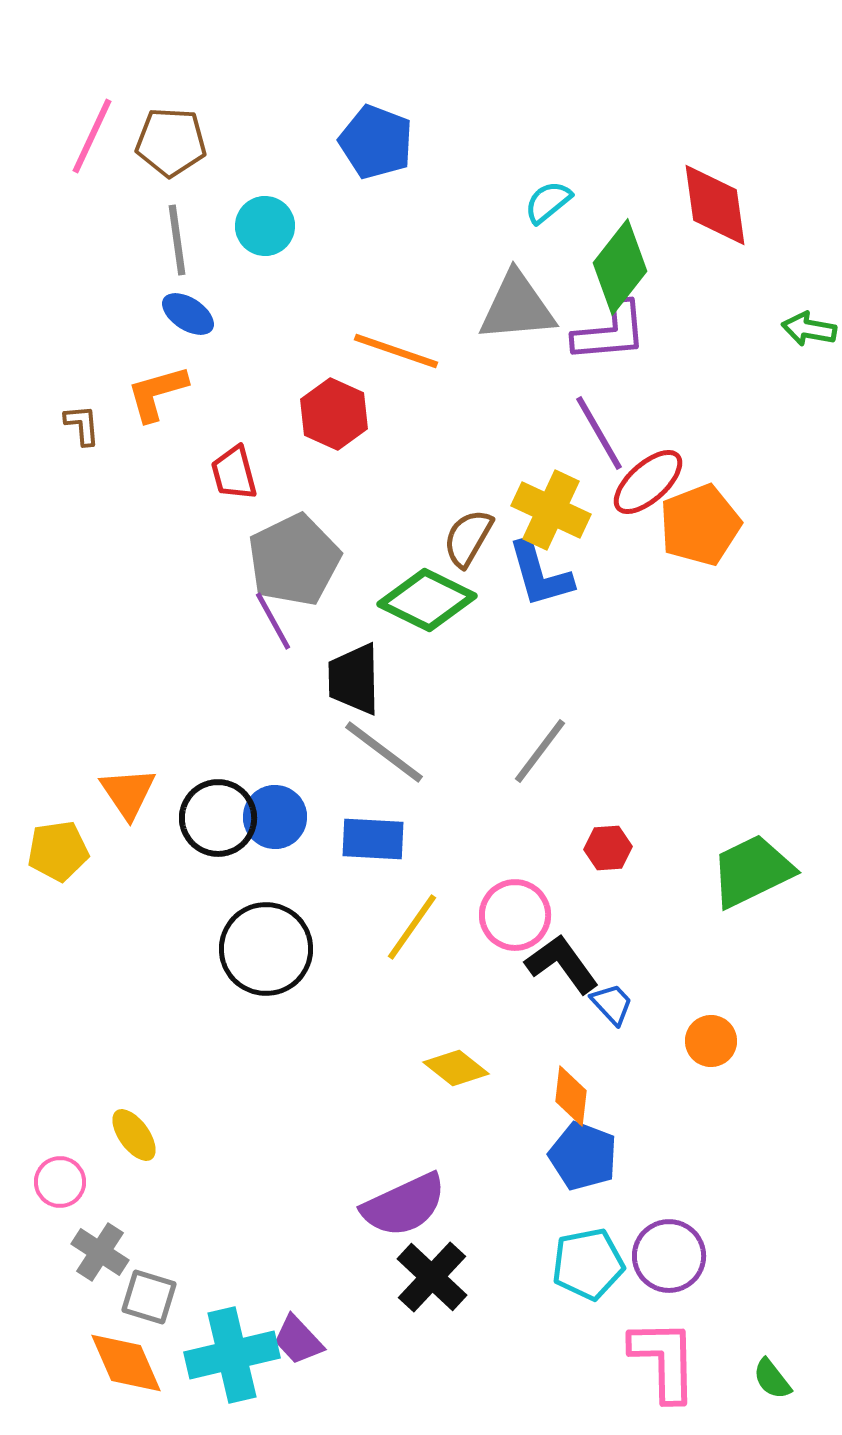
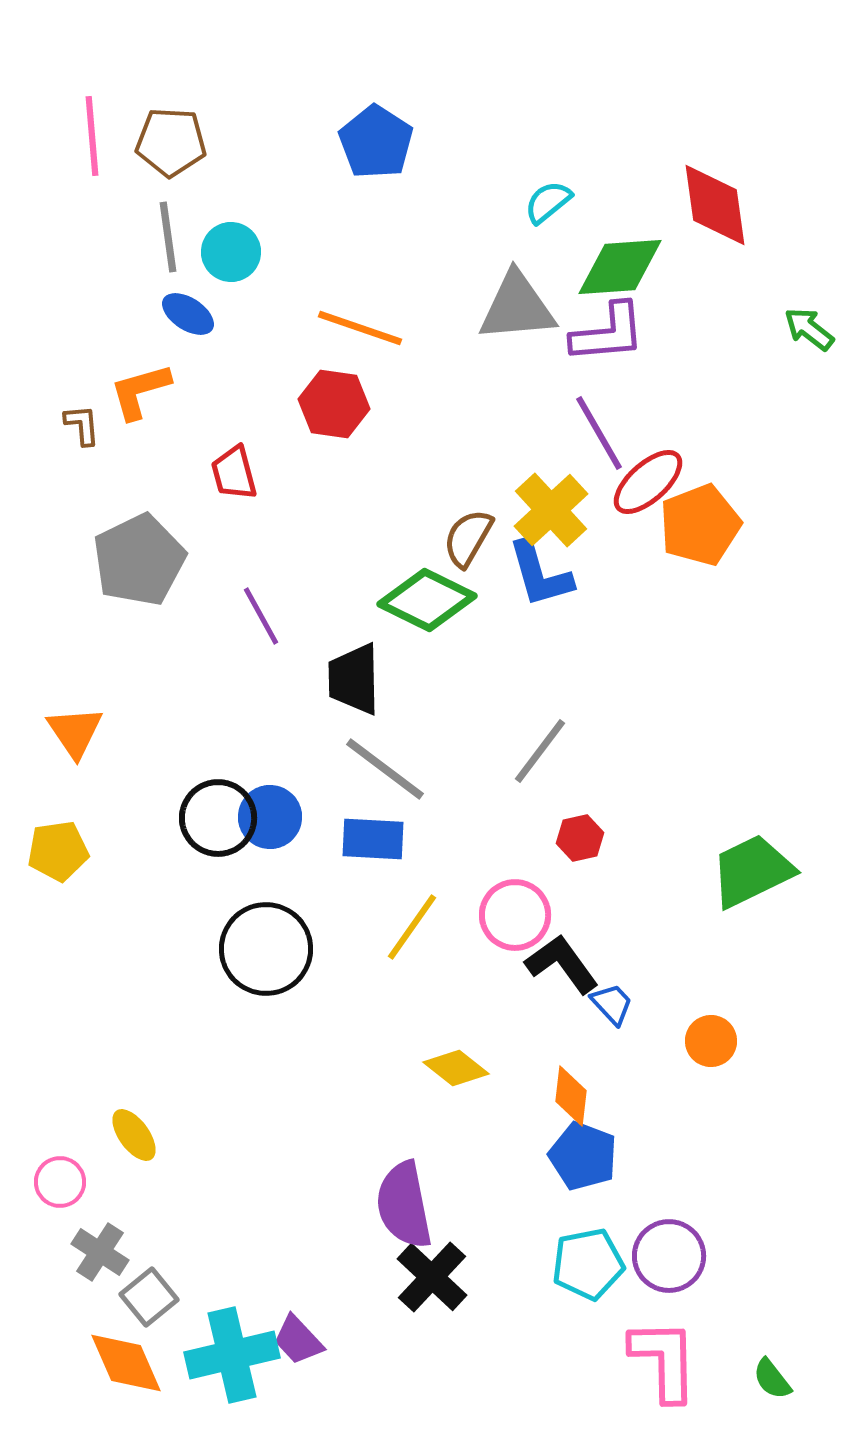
pink line at (92, 136): rotated 30 degrees counterclockwise
blue pentagon at (376, 142): rotated 12 degrees clockwise
cyan circle at (265, 226): moved 34 px left, 26 px down
gray line at (177, 240): moved 9 px left, 3 px up
green diamond at (620, 267): rotated 48 degrees clockwise
green arrow at (809, 329): rotated 28 degrees clockwise
purple L-shape at (610, 332): moved 2 px left, 1 px down
orange line at (396, 351): moved 36 px left, 23 px up
orange L-shape at (157, 393): moved 17 px left, 2 px up
red hexagon at (334, 414): moved 10 px up; rotated 16 degrees counterclockwise
yellow cross at (551, 510): rotated 22 degrees clockwise
gray pentagon at (294, 560): moved 155 px left
purple line at (273, 621): moved 12 px left, 5 px up
gray line at (384, 752): moved 1 px right, 17 px down
orange triangle at (128, 793): moved 53 px left, 61 px up
blue circle at (275, 817): moved 5 px left
red hexagon at (608, 848): moved 28 px left, 10 px up; rotated 9 degrees counterclockwise
purple semicircle at (404, 1205): rotated 104 degrees clockwise
gray square at (149, 1297): rotated 34 degrees clockwise
